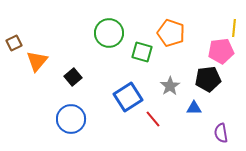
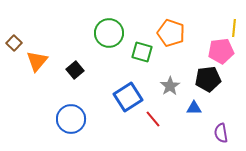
brown square: rotated 21 degrees counterclockwise
black square: moved 2 px right, 7 px up
